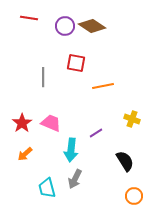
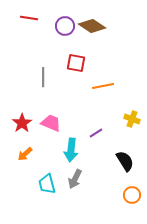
cyan trapezoid: moved 4 px up
orange circle: moved 2 px left, 1 px up
